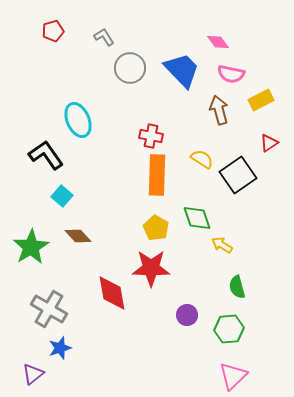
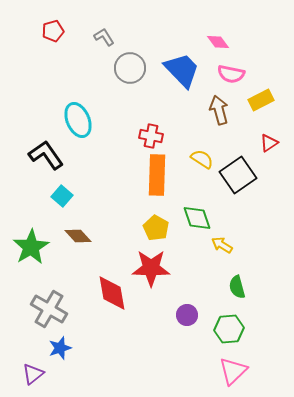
pink triangle: moved 5 px up
